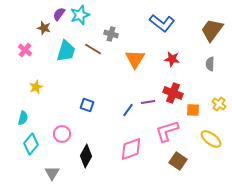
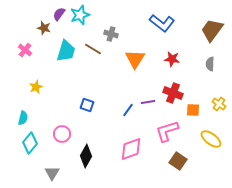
cyan diamond: moved 1 px left, 1 px up
